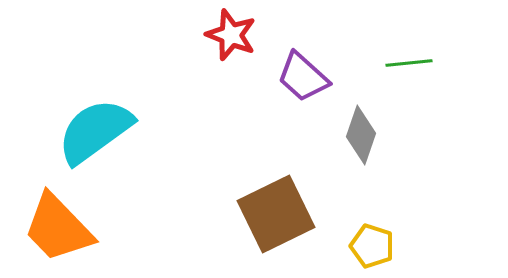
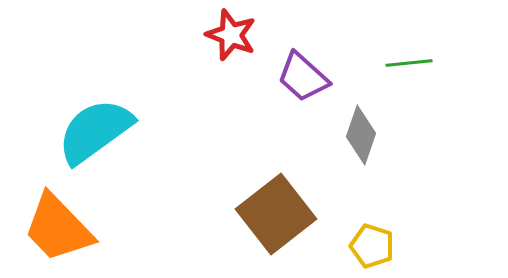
brown square: rotated 12 degrees counterclockwise
